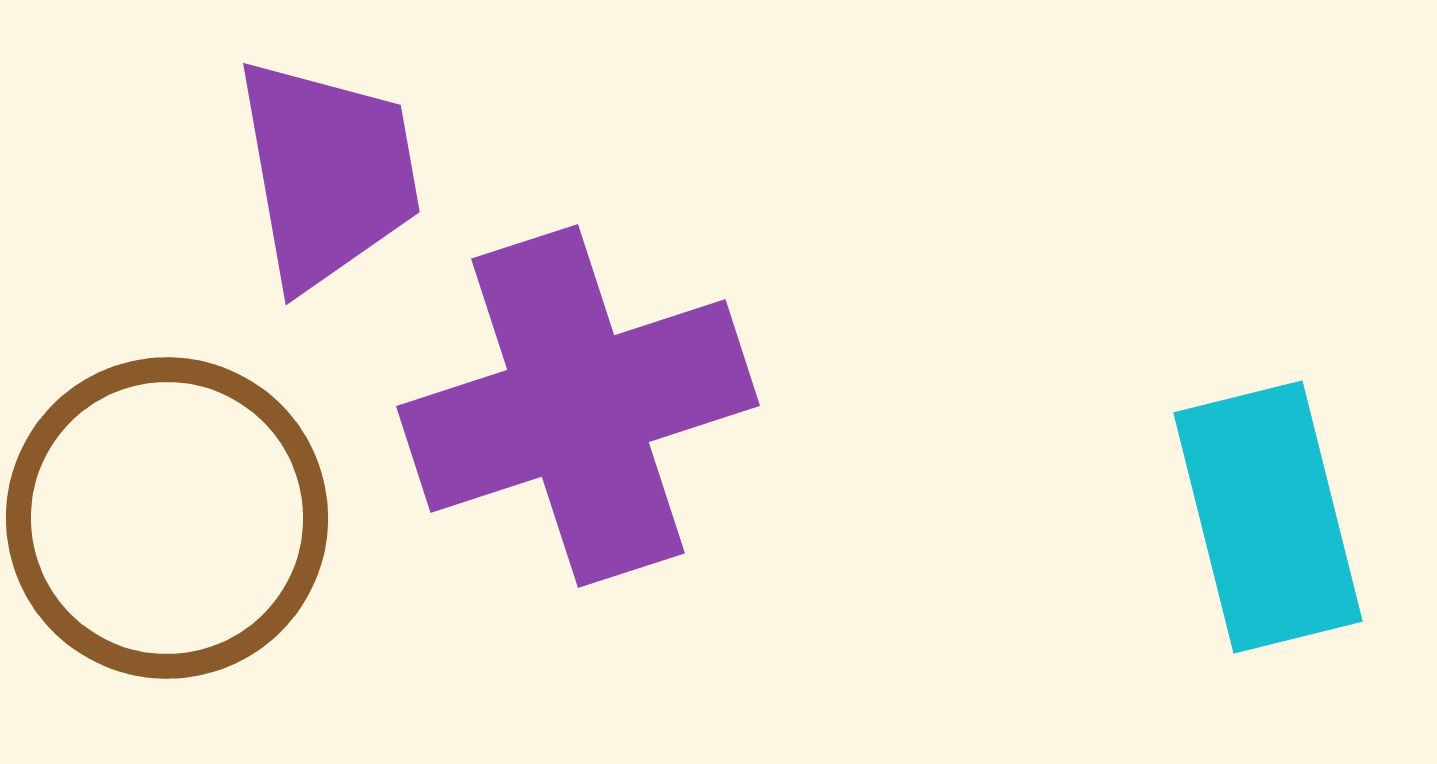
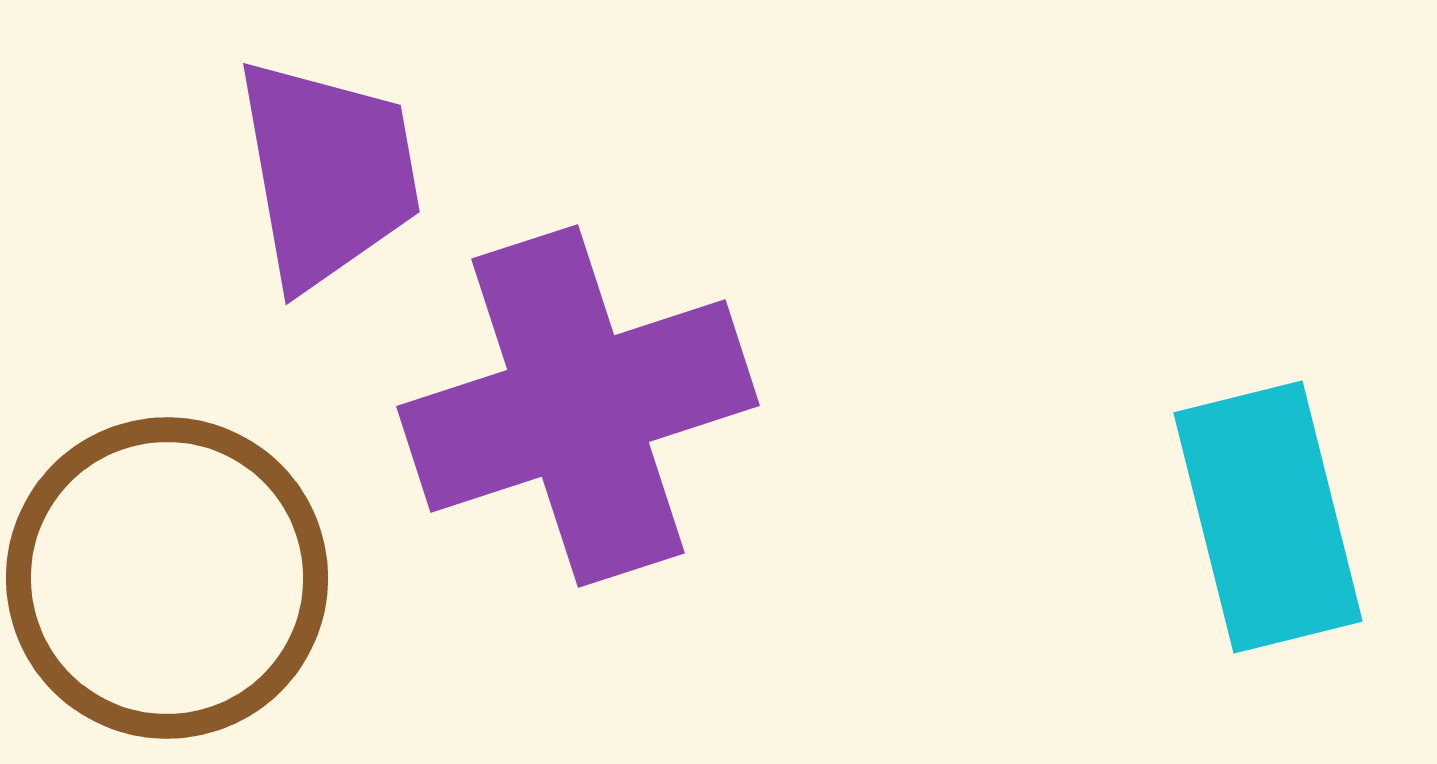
brown circle: moved 60 px down
